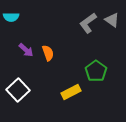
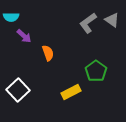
purple arrow: moved 2 px left, 14 px up
